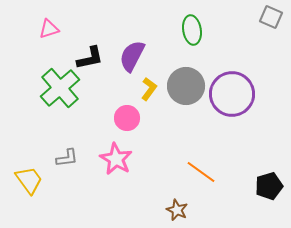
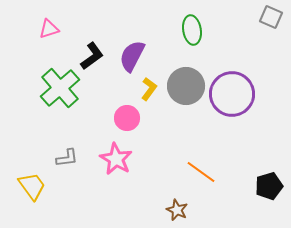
black L-shape: moved 2 px right, 2 px up; rotated 24 degrees counterclockwise
yellow trapezoid: moved 3 px right, 6 px down
